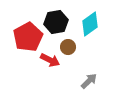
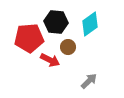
black hexagon: rotated 15 degrees clockwise
red pentagon: moved 1 px right, 1 px down; rotated 24 degrees clockwise
